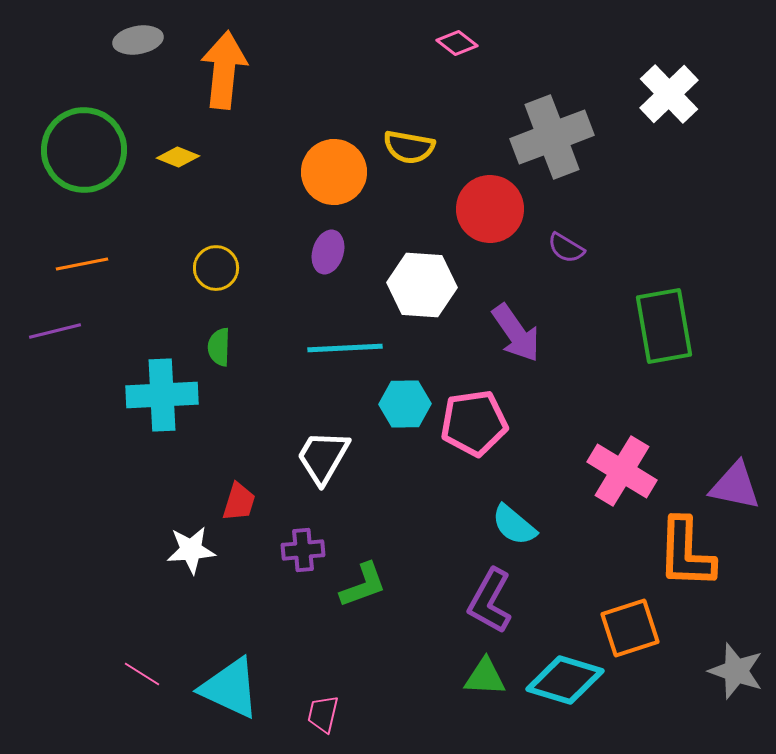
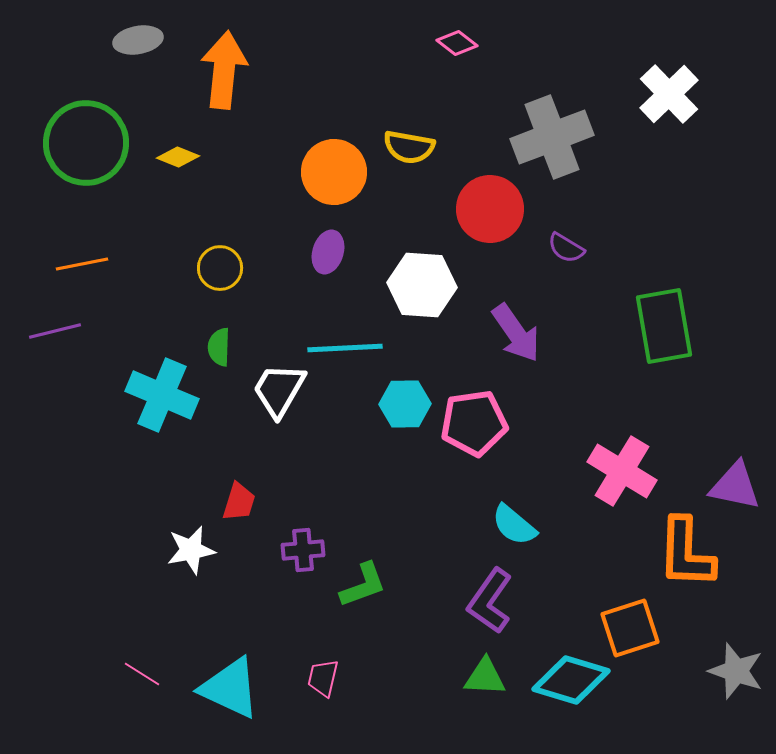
green circle: moved 2 px right, 7 px up
yellow circle: moved 4 px right
cyan cross: rotated 26 degrees clockwise
white trapezoid: moved 44 px left, 67 px up
white star: rotated 6 degrees counterclockwise
purple L-shape: rotated 6 degrees clockwise
cyan diamond: moved 6 px right
pink trapezoid: moved 36 px up
